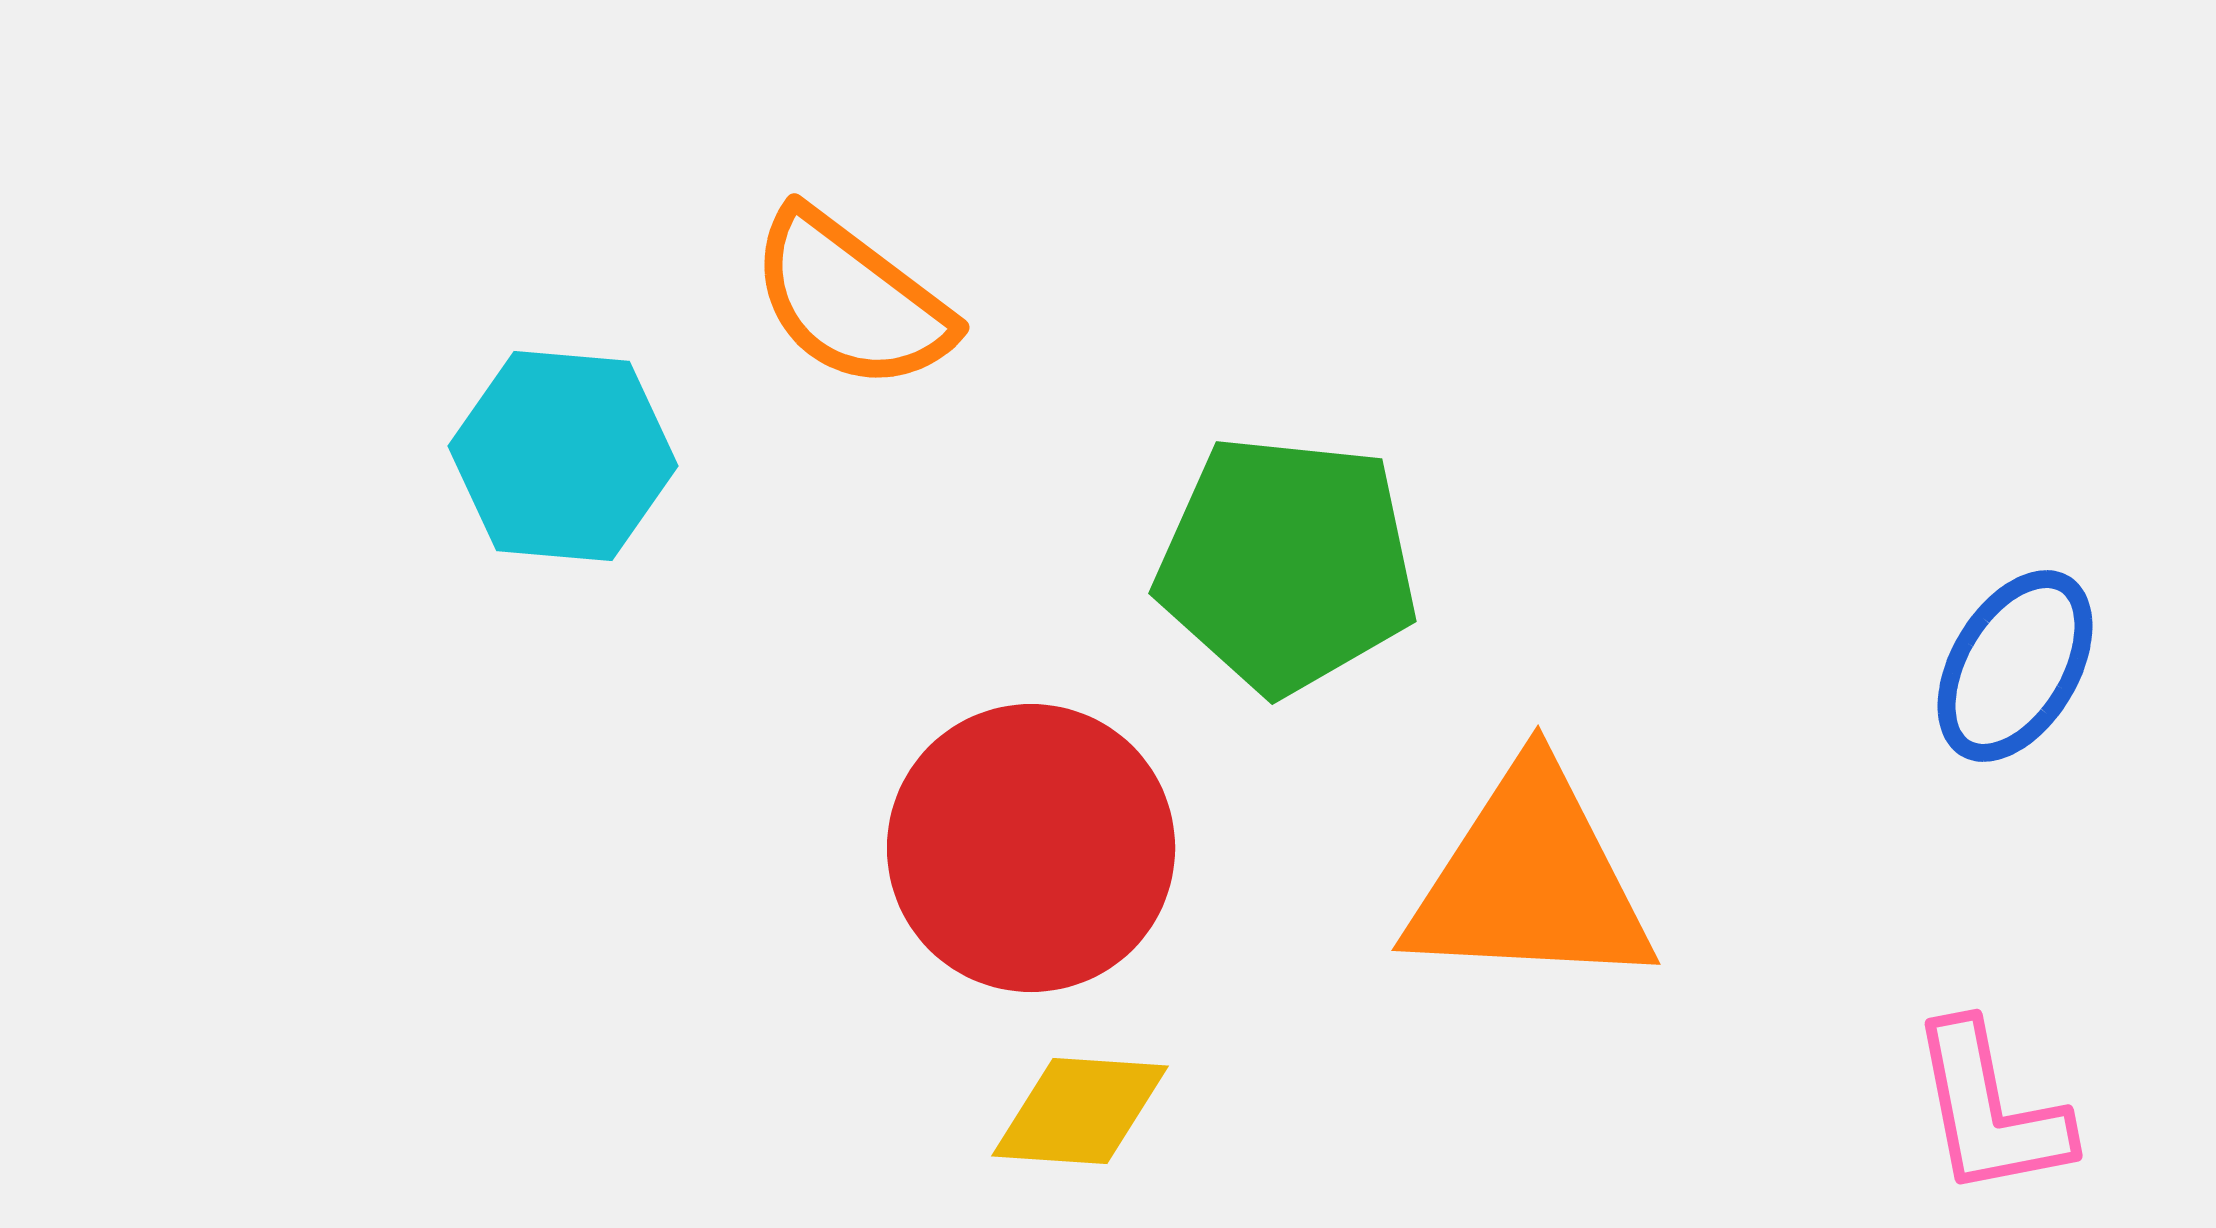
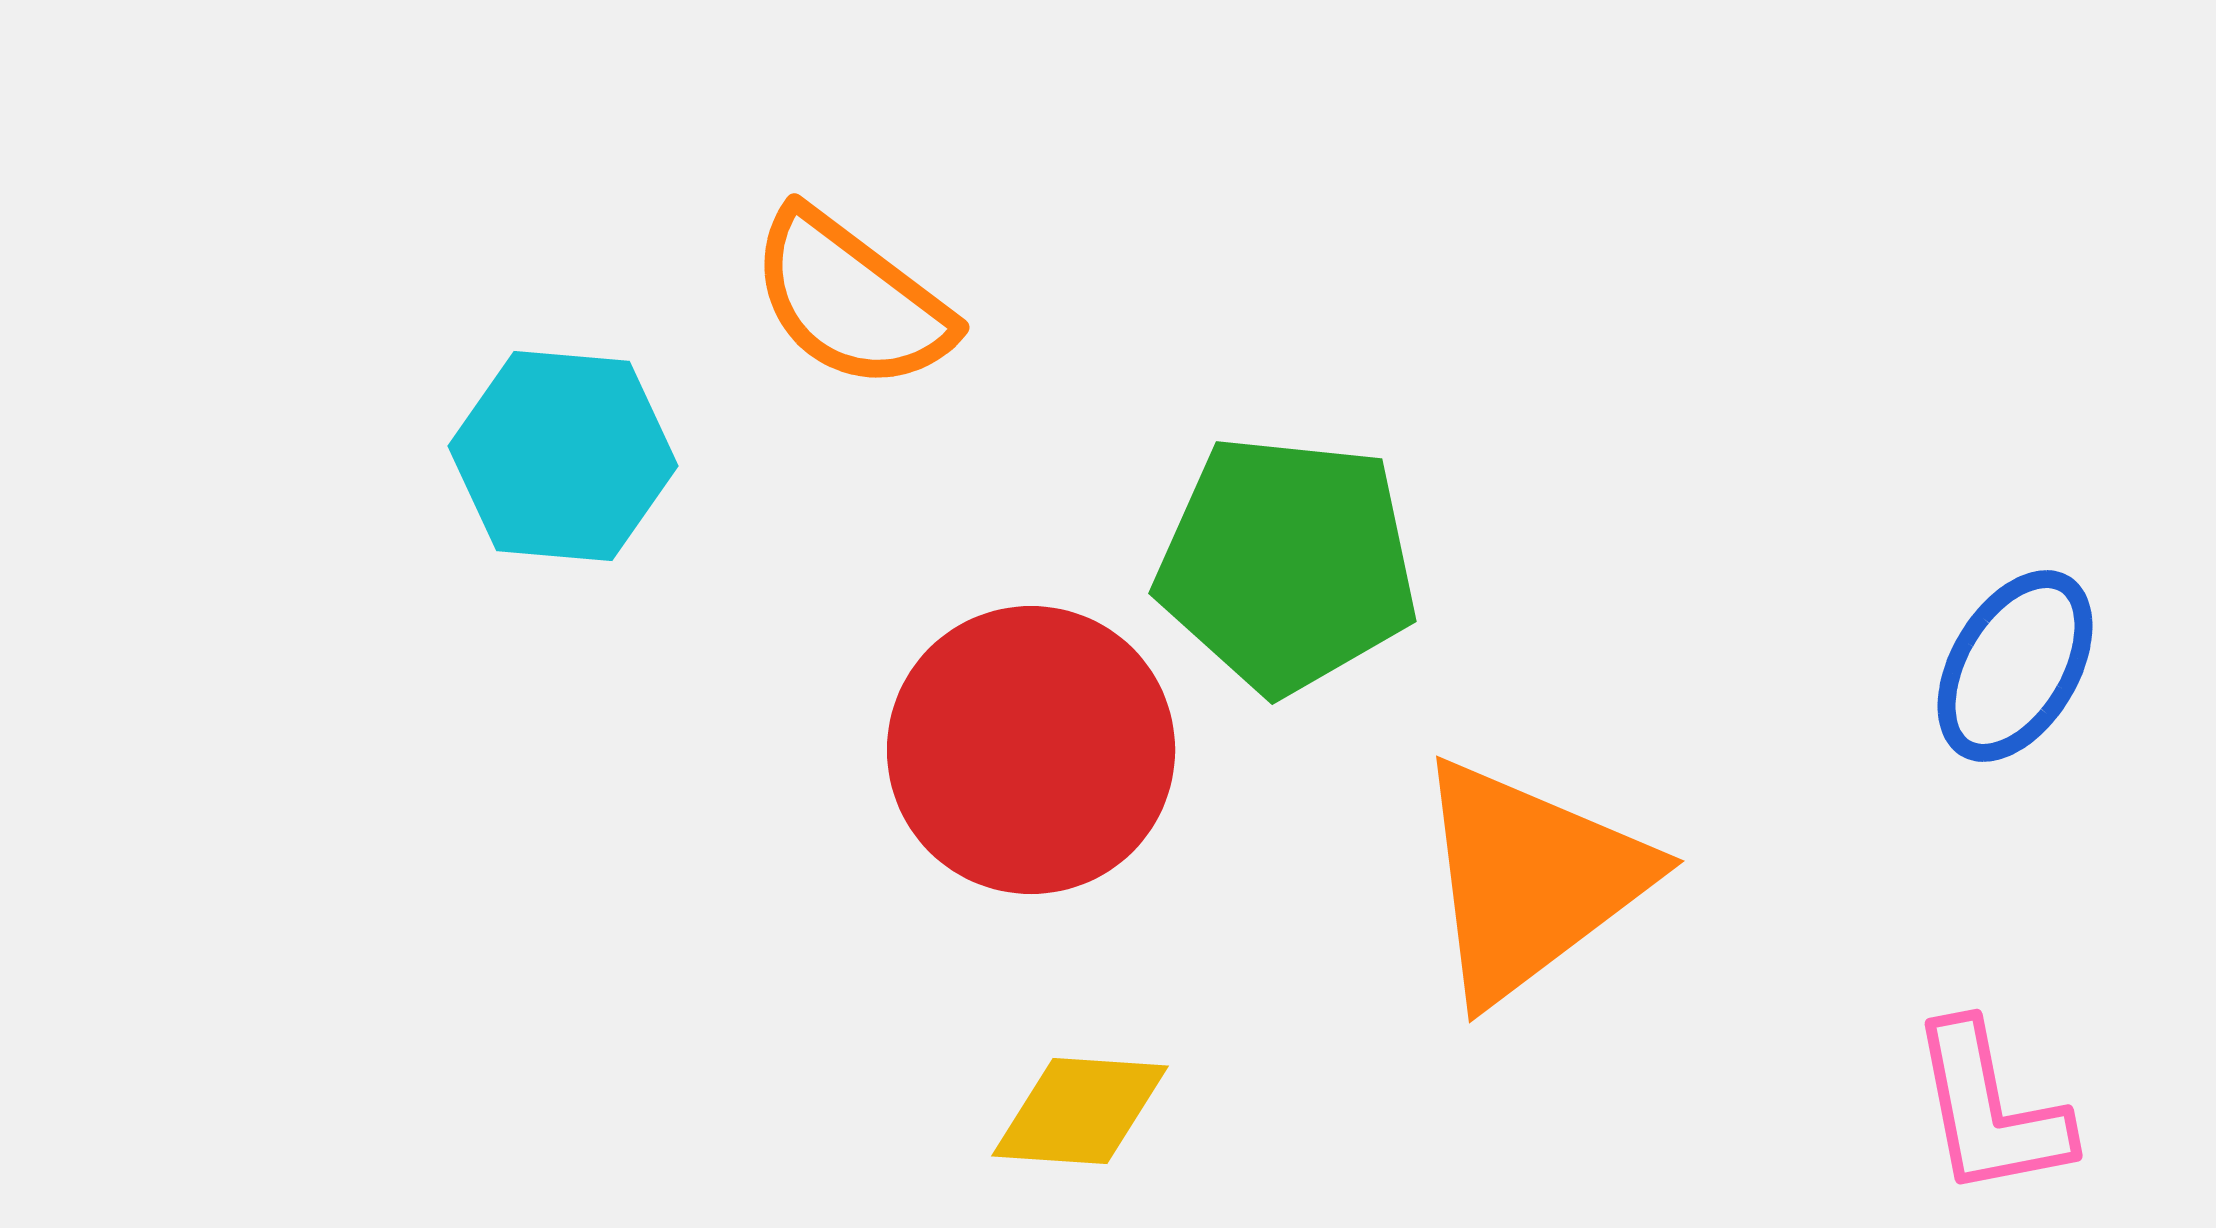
red circle: moved 98 px up
orange triangle: rotated 40 degrees counterclockwise
